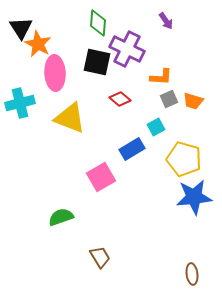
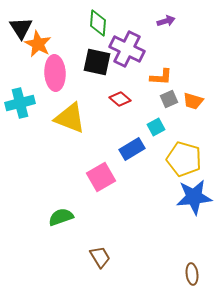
purple arrow: rotated 72 degrees counterclockwise
